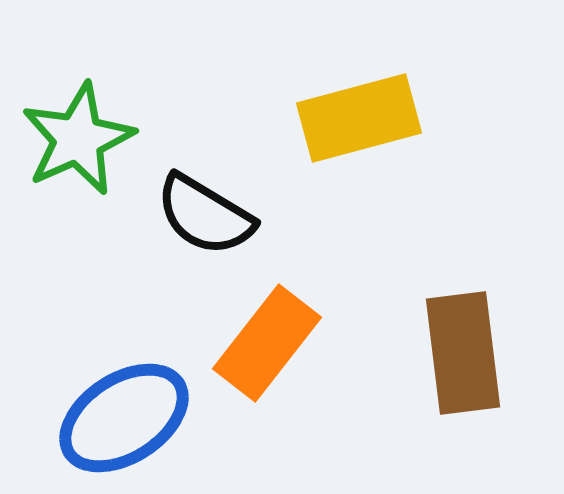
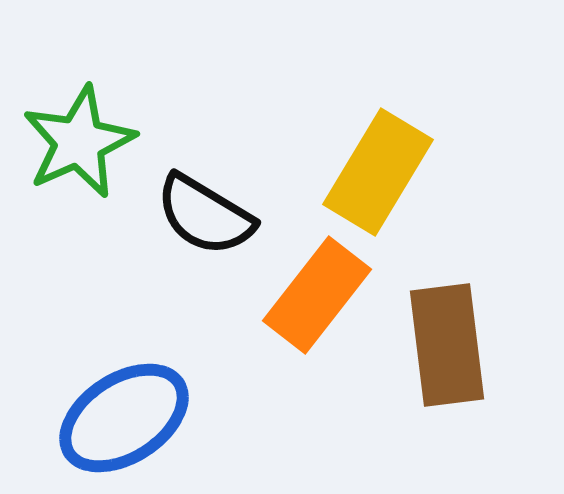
yellow rectangle: moved 19 px right, 54 px down; rotated 44 degrees counterclockwise
green star: moved 1 px right, 3 px down
orange rectangle: moved 50 px right, 48 px up
brown rectangle: moved 16 px left, 8 px up
